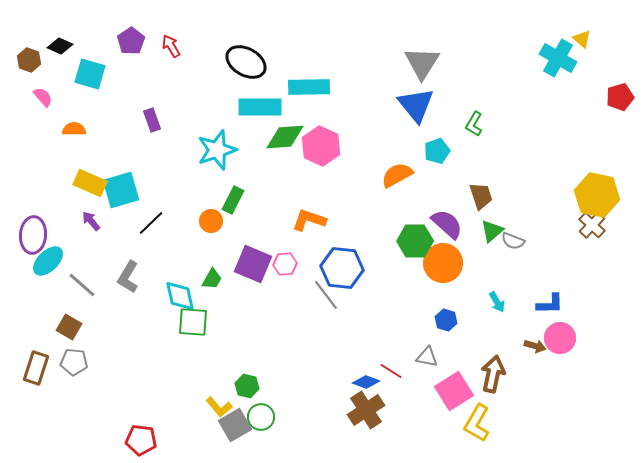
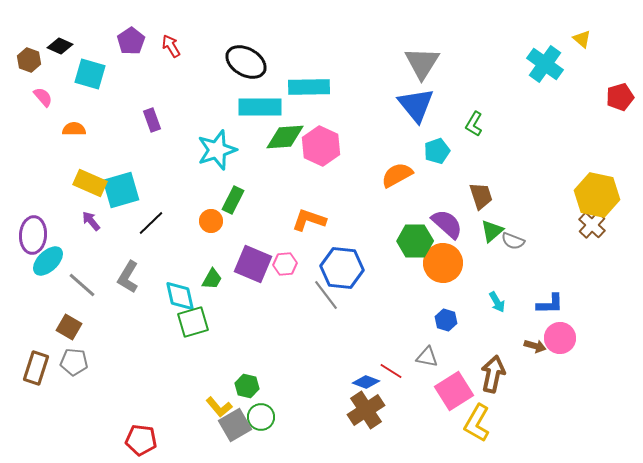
cyan cross at (558, 58): moved 13 px left, 6 px down; rotated 6 degrees clockwise
green square at (193, 322): rotated 20 degrees counterclockwise
